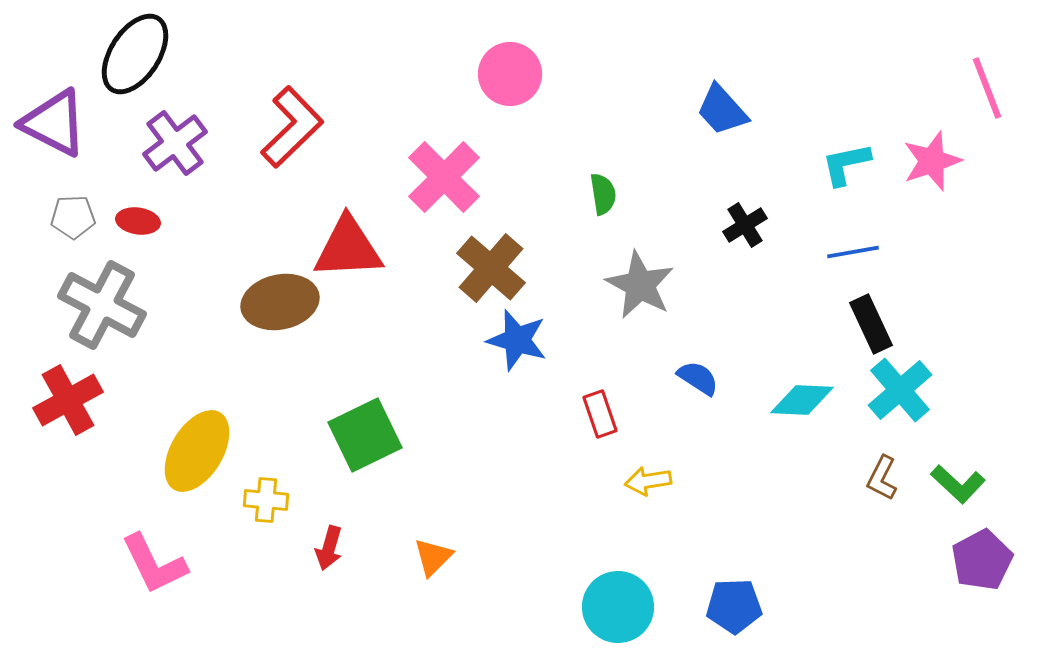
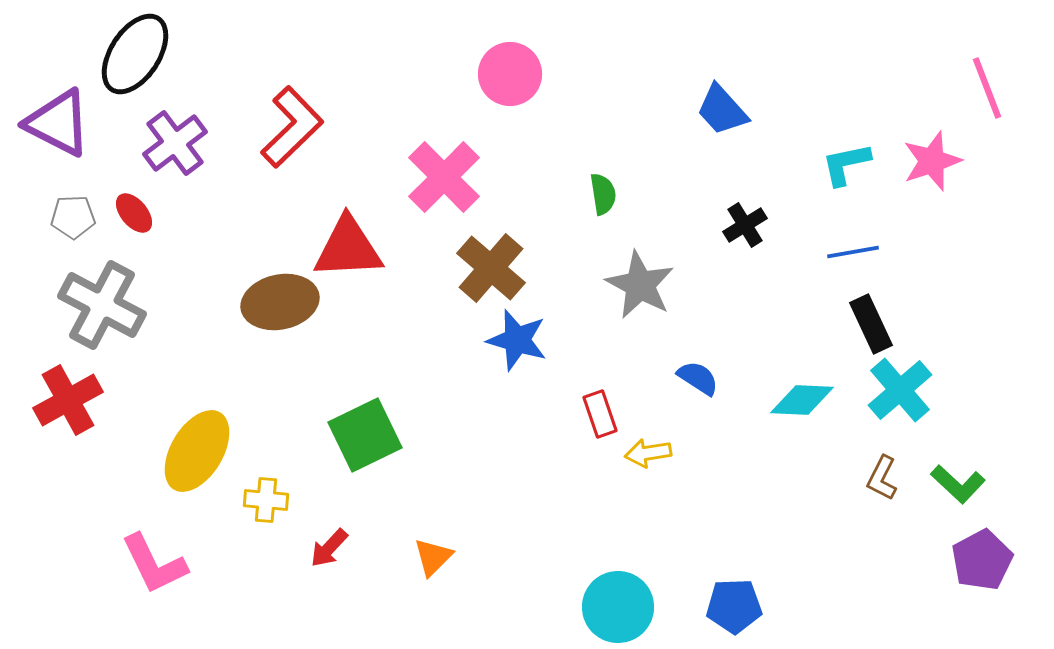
purple triangle: moved 4 px right
red ellipse: moved 4 px left, 8 px up; rotated 42 degrees clockwise
yellow arrow: moved 28 px up
red arrow: rotated 27 degrees clockwise
